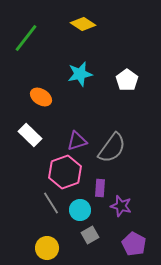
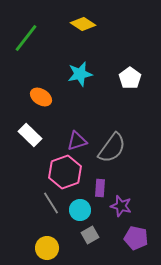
white pentagon: moved 3 px right, 2 px up
purple pentagon: moved 2 px right, 6 px up; rotated 15 degrees counterclockwise
